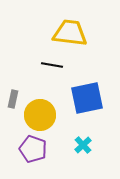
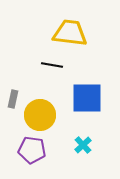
blue square: rotated 12 degrees clockwise
purple pentagon: moved 1 px left, 1 px down; rotated 12 degrees counterclockwise
